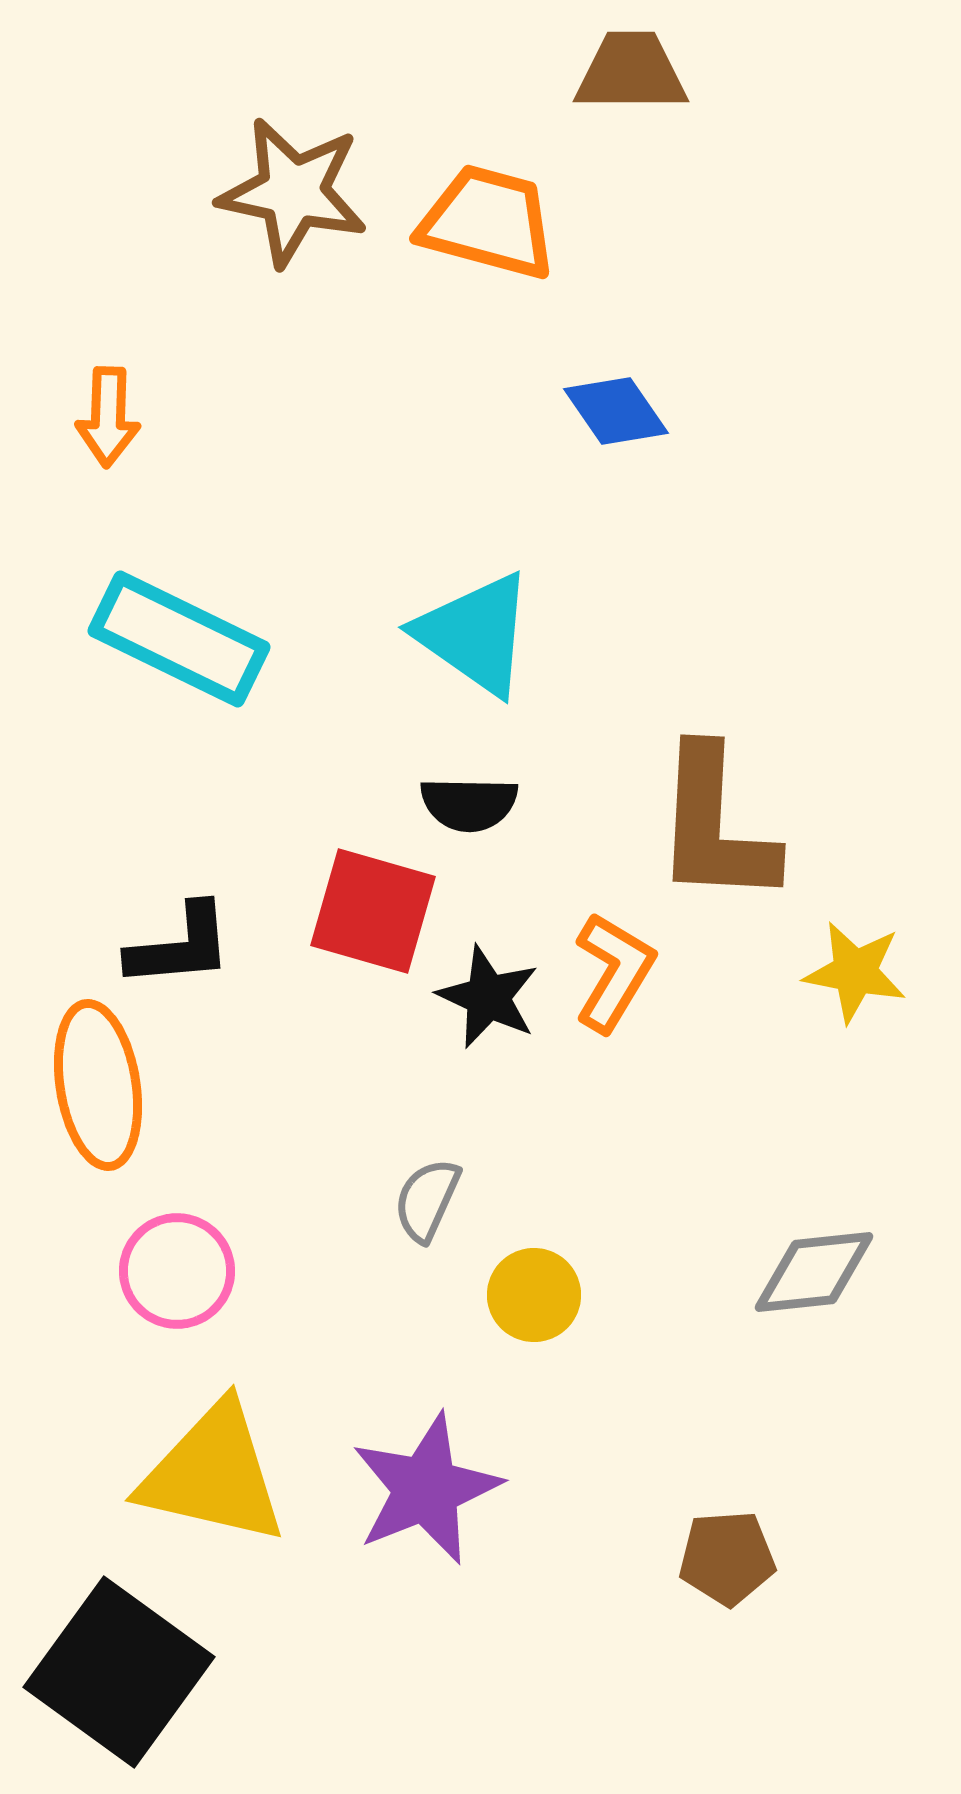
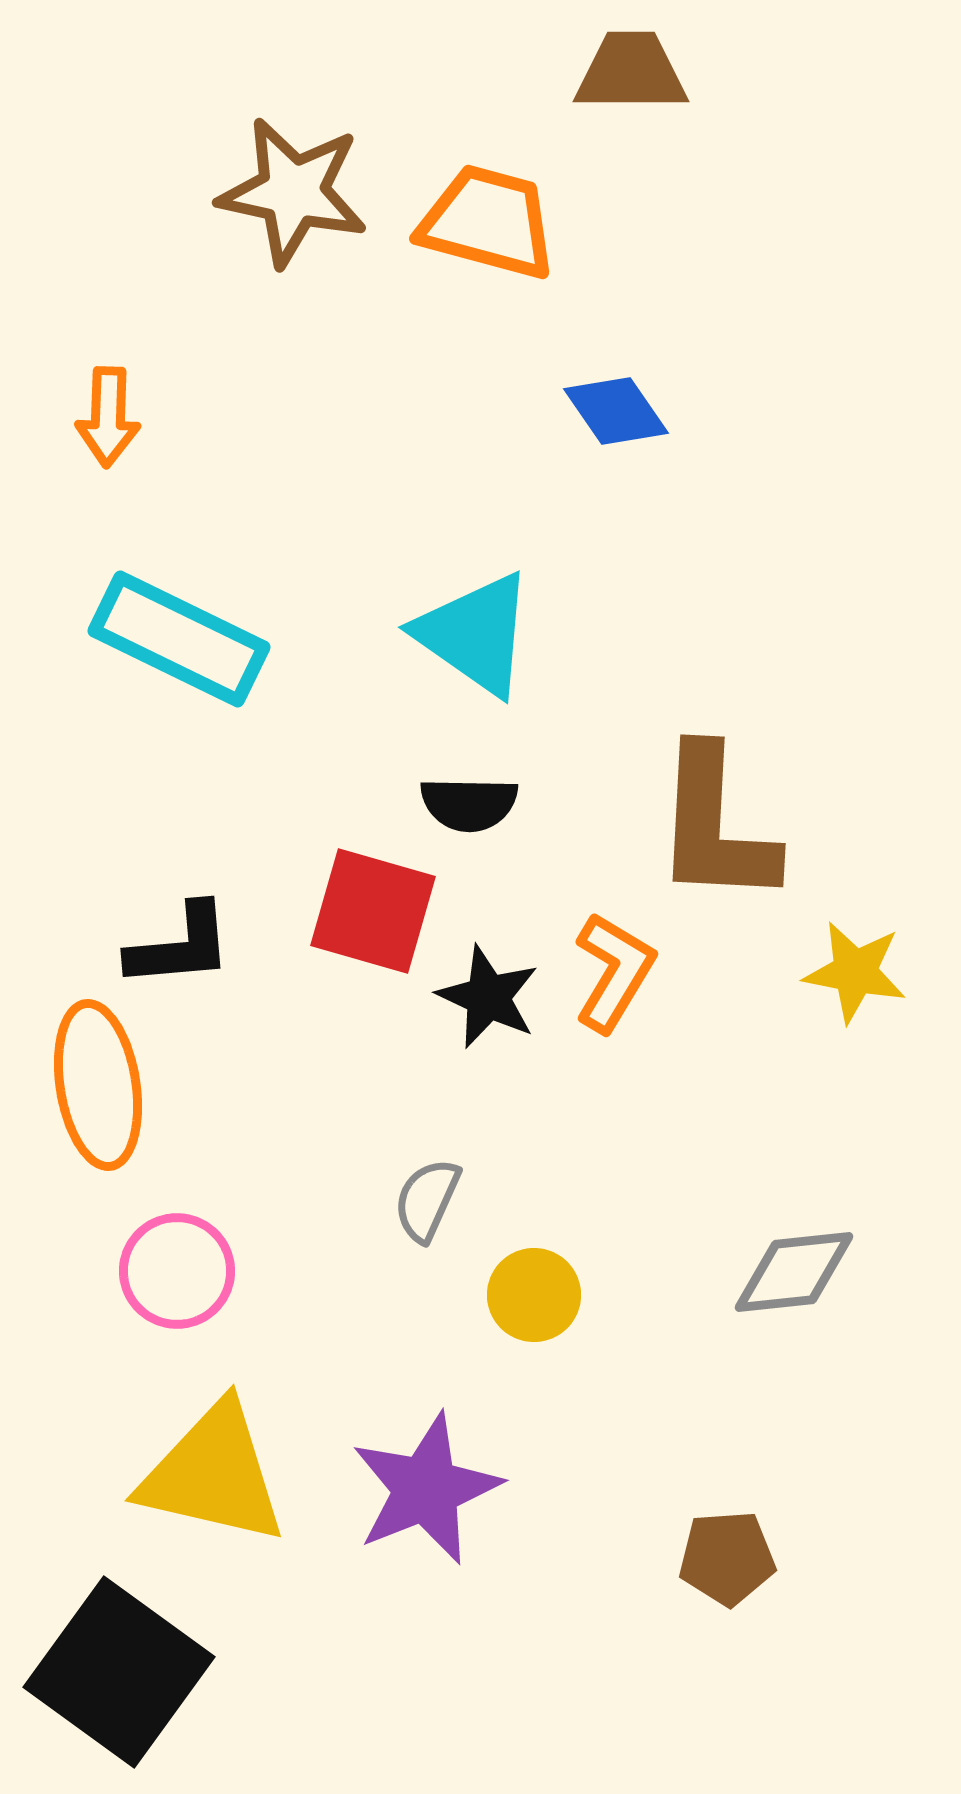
gray diamond: moved 20 px left
